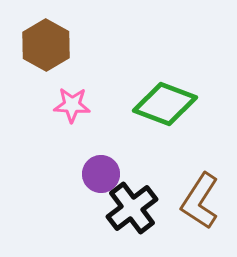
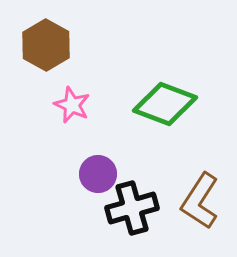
pink star: rotated 21 degrees clockwise
purple circle: moved 3 px left
black cross: rotated 21 degrees clockwise
